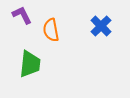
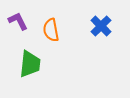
purple L-shape: moved 4 px left, 6 px down
